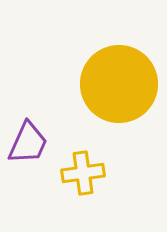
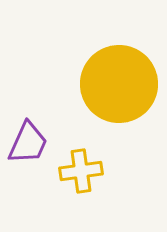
yellow cross: moved 2 px left, 2 px up
